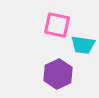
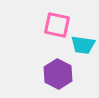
purple hexagon: rotated 8 degrees counterclockwise
